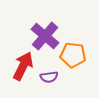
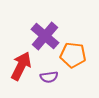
red arrow: moved 2 px left
